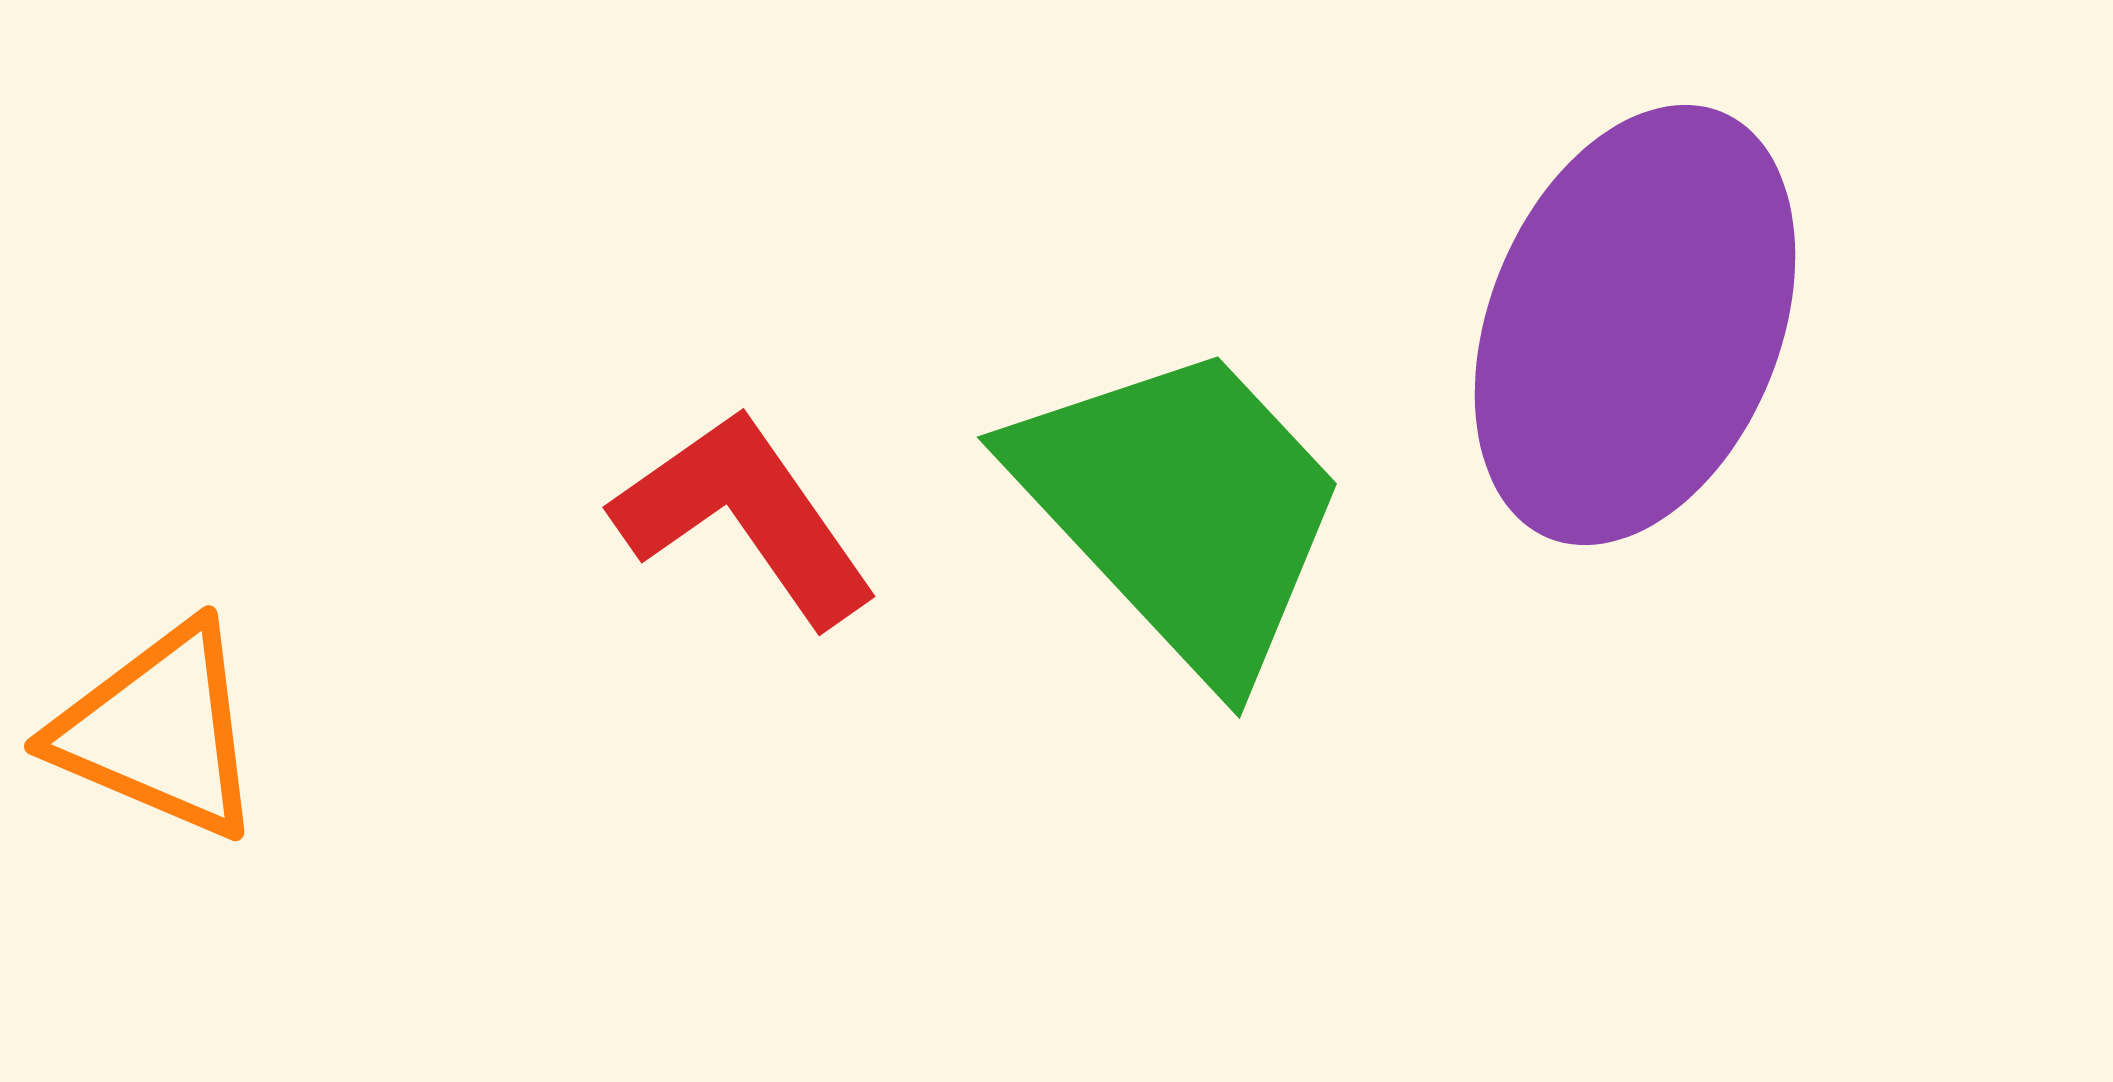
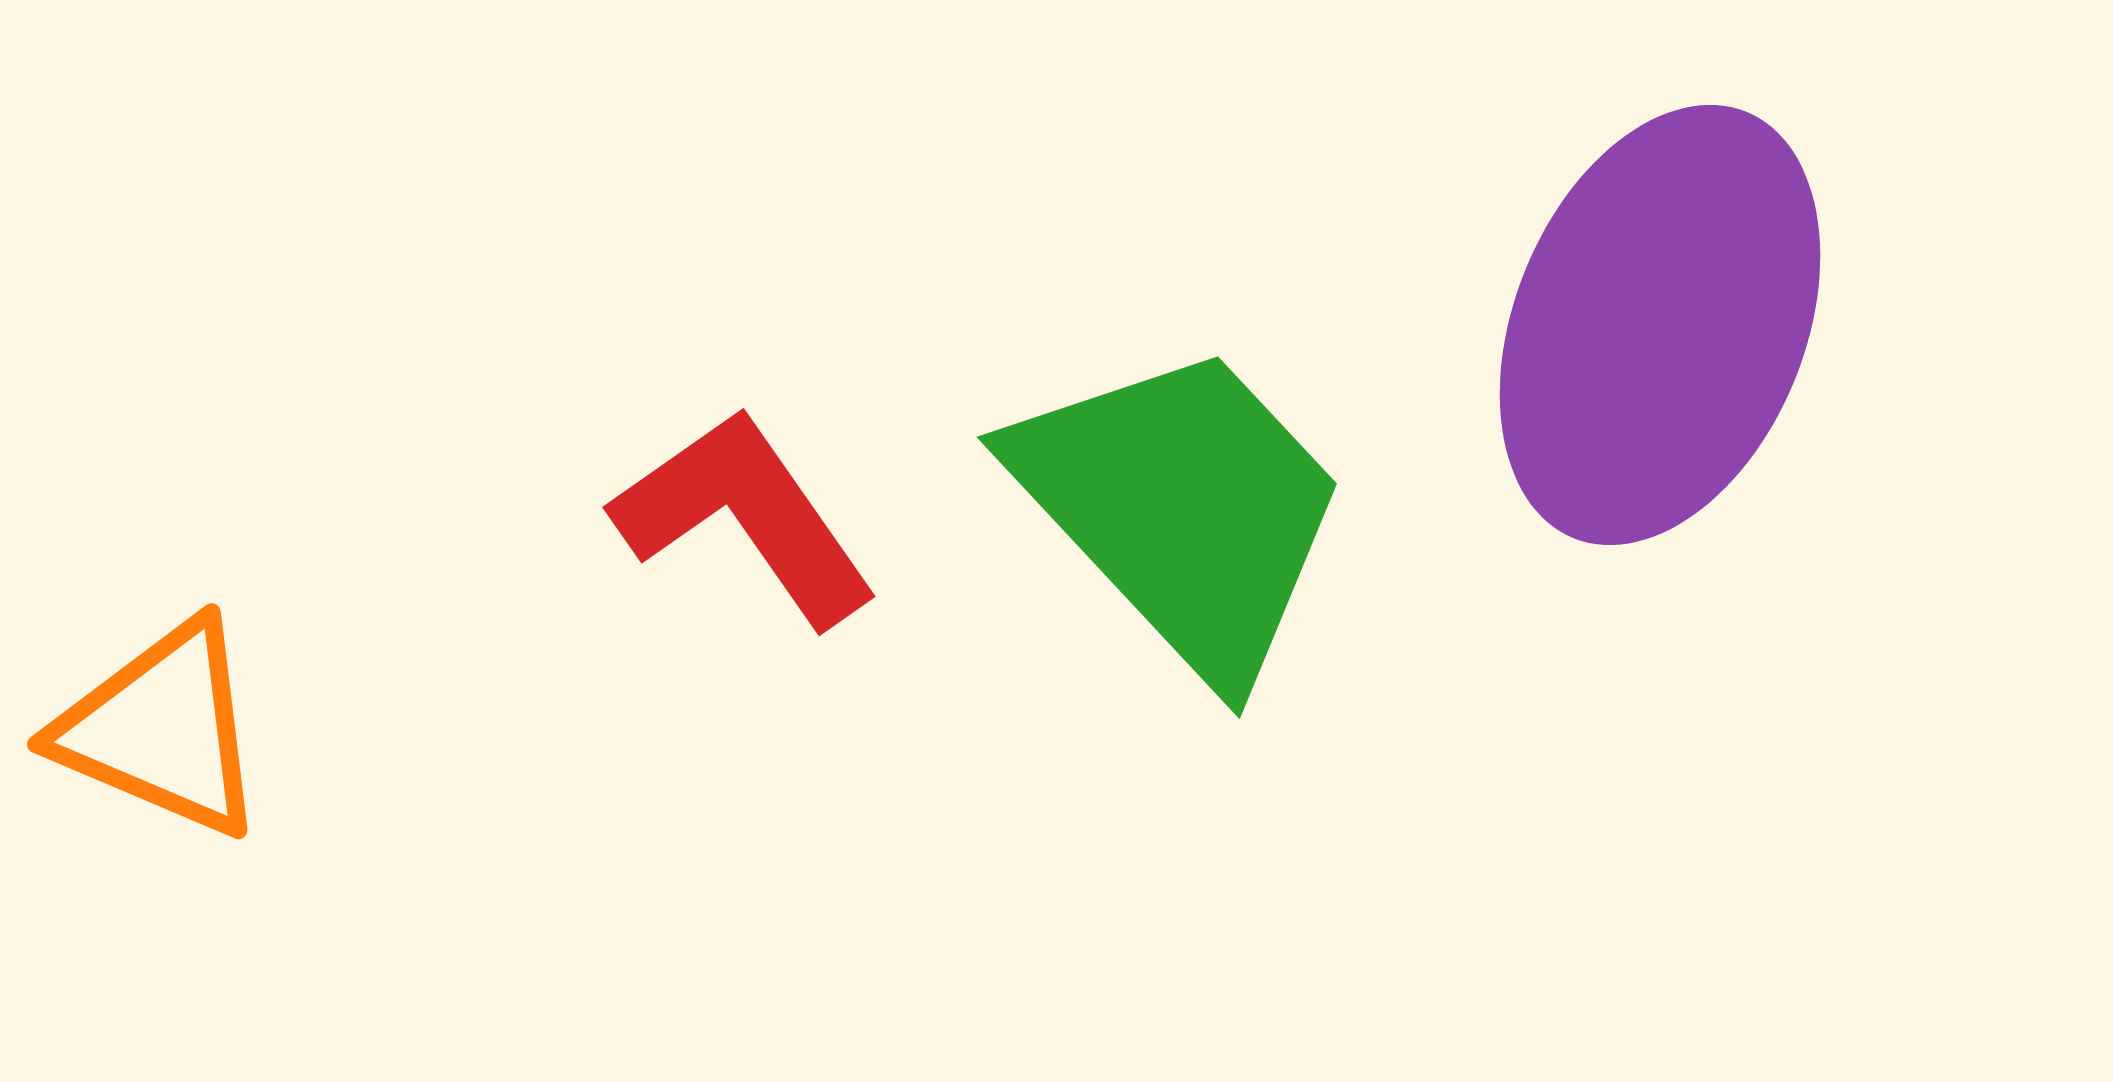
purple ellipse: moved 25 px right
orange triangle: moved 3 px right, 2 px up
